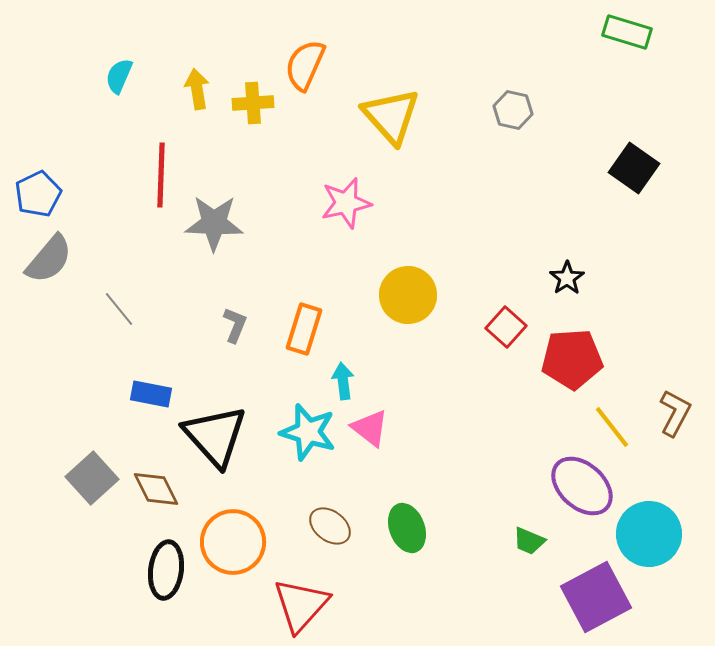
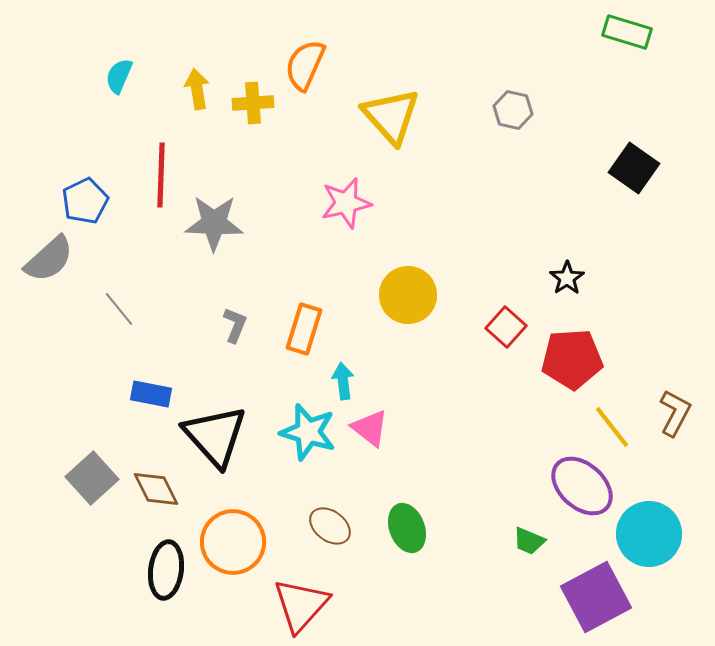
blue pentagon: moved 47 px right, 7 px down
gray semicircle: rotated 8 degrees clockwise
